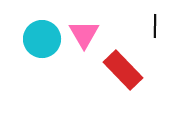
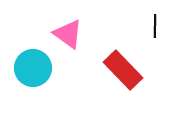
pink triangle: moved 16 px left; rotated 24 degrees counterclockwise
cyan circle: moved 9 px left, 29 px down
